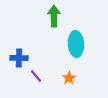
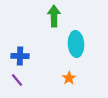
blue cross: moved 1 px right, 2 px up
purple line: moved 19 px left, 4 px down
